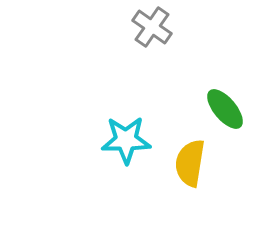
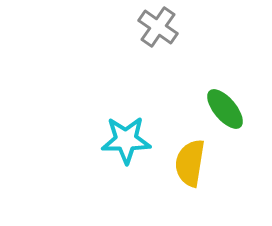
gray cross: moved 6 px right
